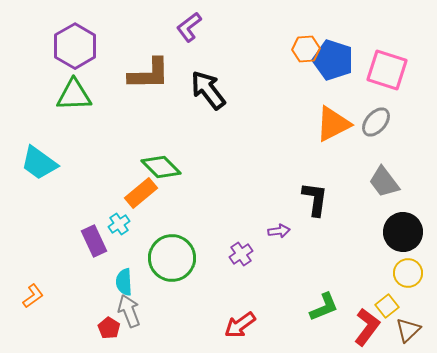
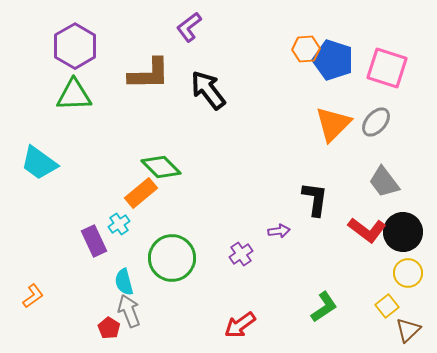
pink square: moved 2 px up
orange triangle: rotated 18 degrees counterclockwise
cyan semicircle: rotated 12 degrees counterclockwise
green L-shape: rotated 12 degrees counterclockwise
red L-shape: moved 97 px up; rotated 90 degrees clockwise
